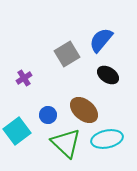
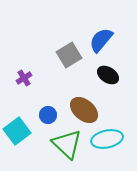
gray square: moved 2 px right, 1 px down
green triangle: moved 1 px right, 1 px down
